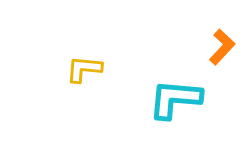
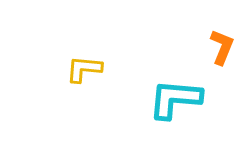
orange L-shape: rotated 21 degrees counterclockwise
